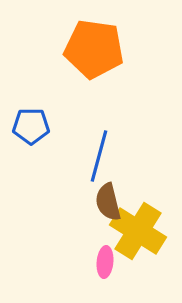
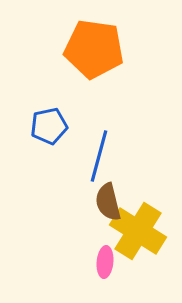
blue pentagon: moved 18 px right; rotated 12 degrees counterclockwise
